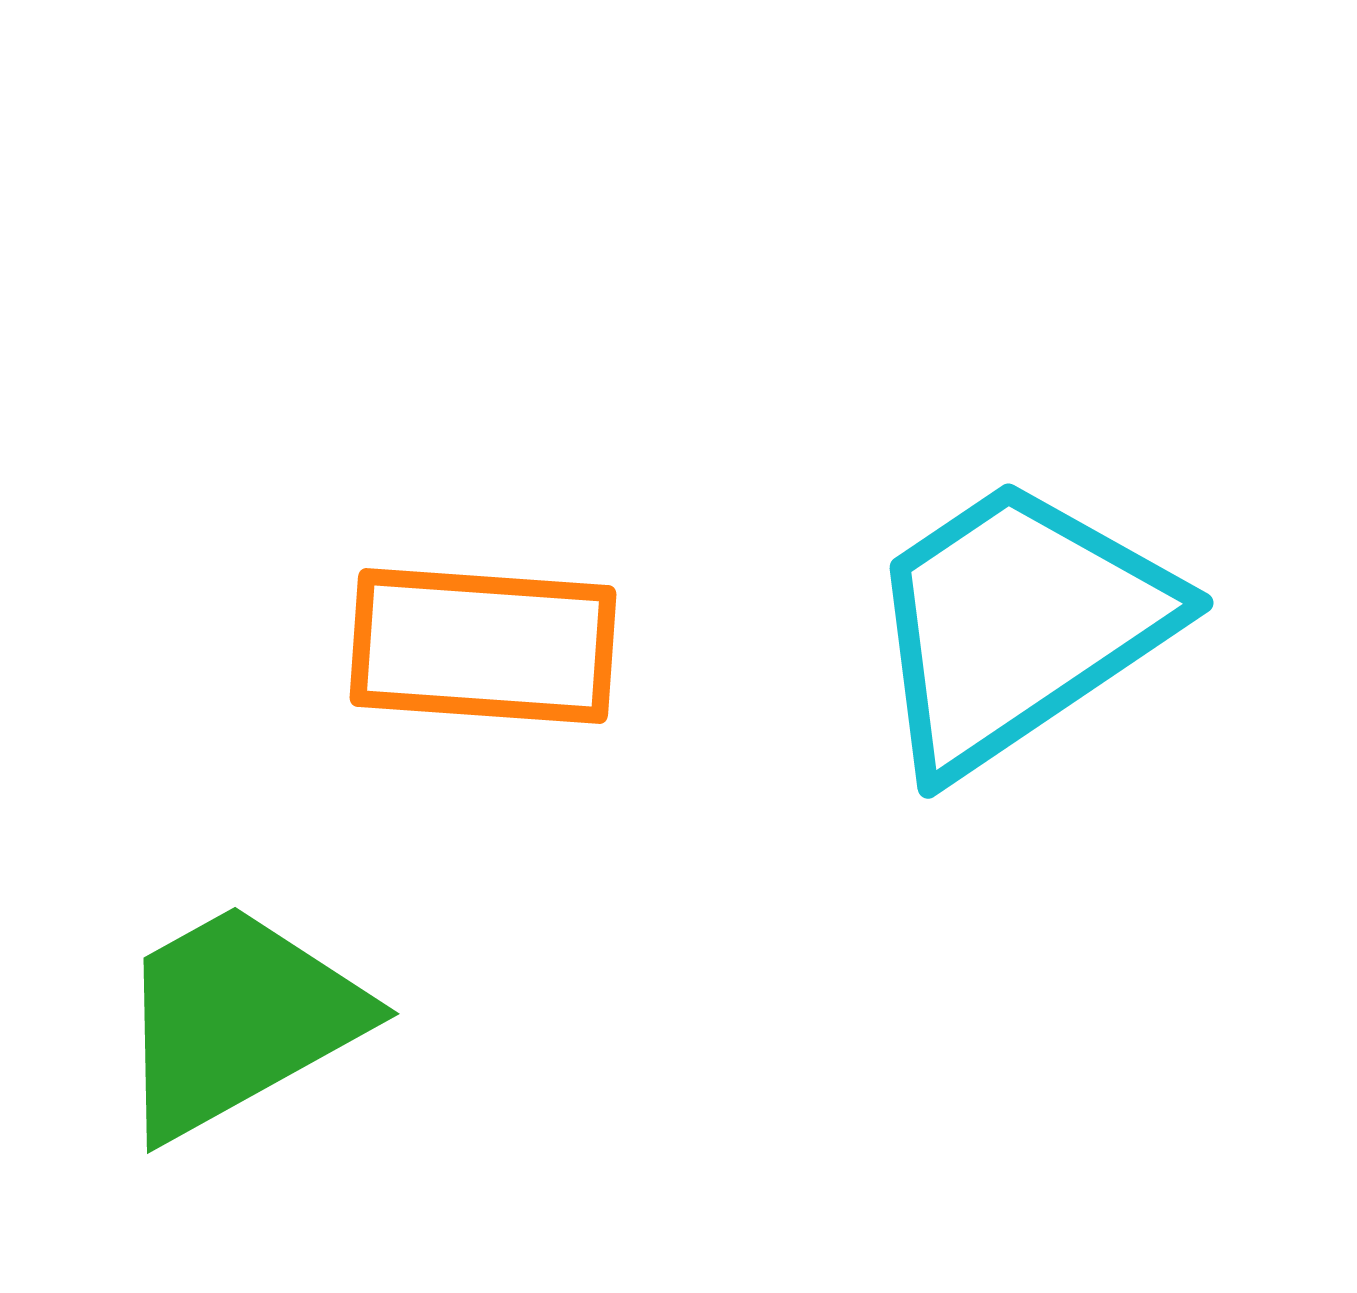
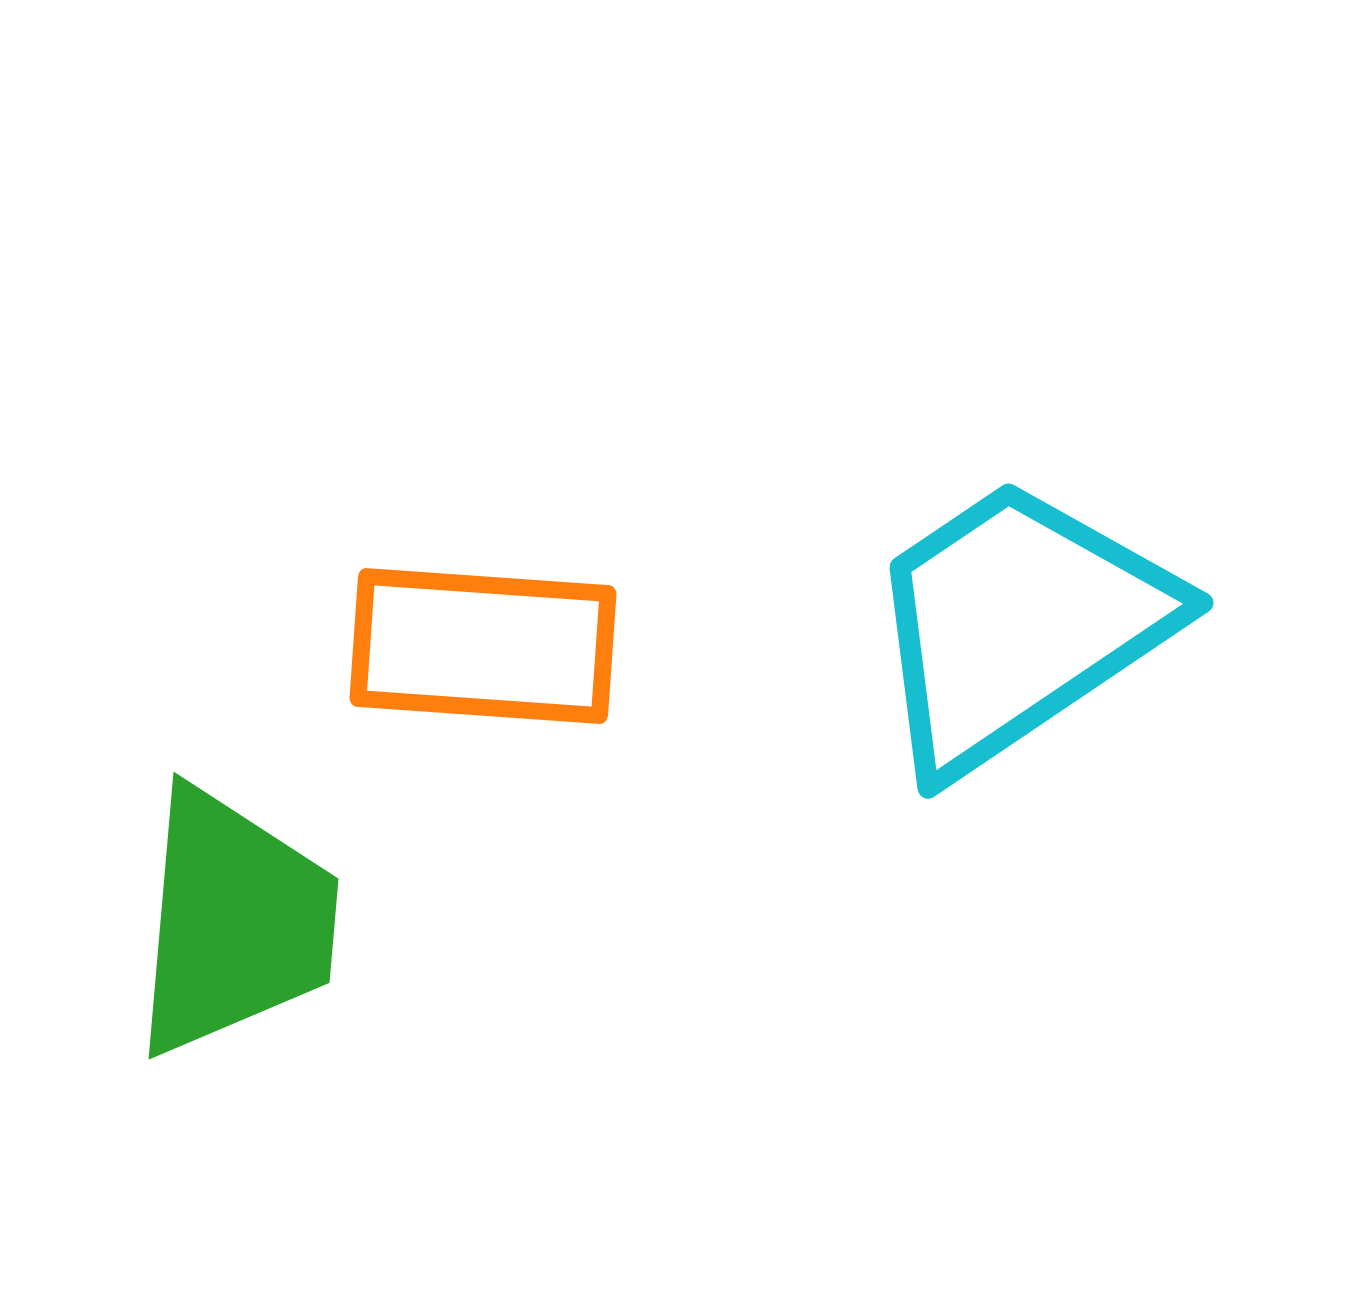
green trapezoid: moved 4 px left, 98 px up; rotated 124 degrees clockwise
